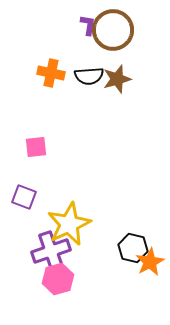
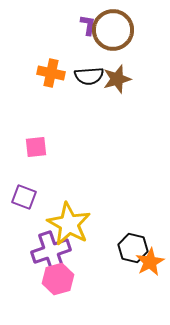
yellow star: rotated 18 degrees counterclockwise
